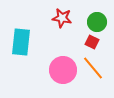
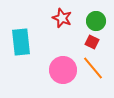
red star: rotated 12 degrees clockwise
green circle: moved 1 px left, 1 px up
cyan rectangle: rotated 12 degrees counterclockwise
